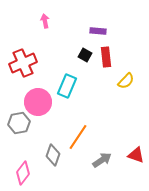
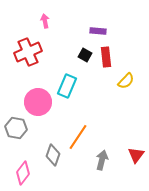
red cross: moved 5 px right, 11 px up
gray hexagon: moved 3 px left, 5 px down; rotated 20 degrees clockwise
red triangle: rotated 48 degrees clockwise
gray arrow: rotated 42 degrees counterclockwise
